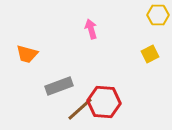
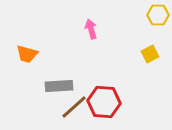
gray rectangle: rotated 16 degrees clockwise
brown line: moved 6 px left, 2 px up
